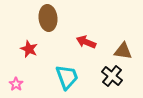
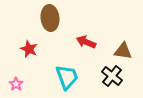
brown ellipse: moved 2 px right
